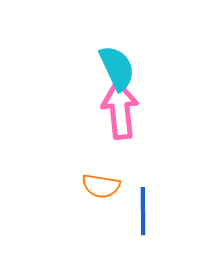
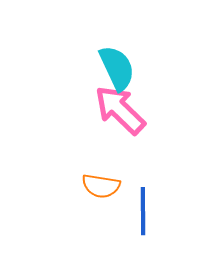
pink arrow: rotated 40 degrees counterclockwise
